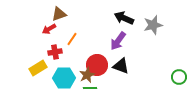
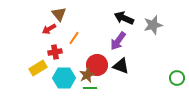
brown triangle: rotated 49 degrees counterclockwise
orange line: moved 2 px right, 1 px up
green circle: moved 2 px left, 1 px down
